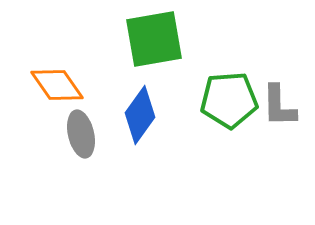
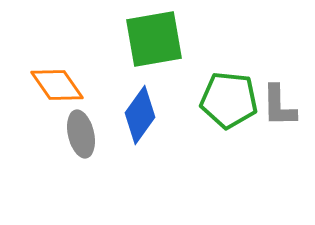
green pentagon: rotated 10 degrees clockwise
